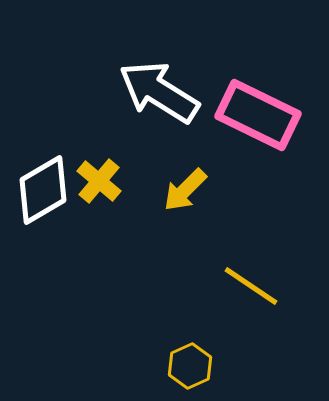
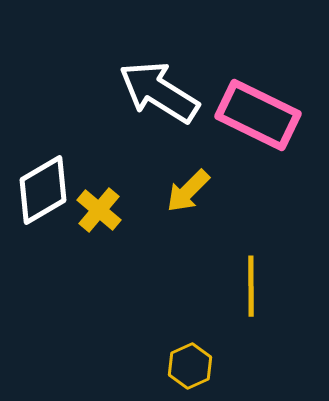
yellow cross: moved 29 px down
yellow arrow: moved 3 px right, 1 px down
yellow line: rotated 56 degrees clockwise
